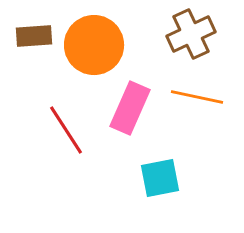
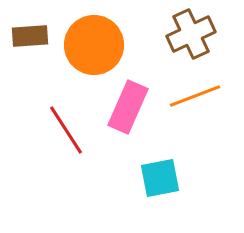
brown rectangle: moved 4 px left
orange line: moved 2 px left, 1 px up; rotated 33 degrees counterclockwise
pink rectangle: moved 2 px left, 1 px up
